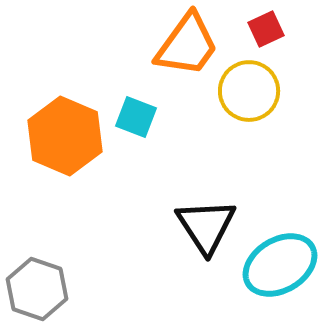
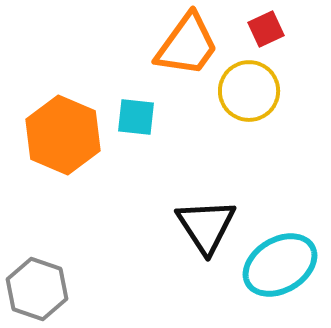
cyan square: rotated 15 degrees counterclockwise
orange hexagon: moved 2 px left, 1 px up
